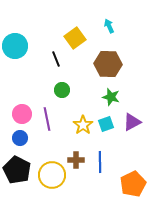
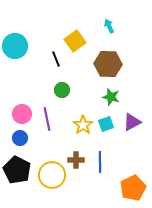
yellow square: moved 3 px down
orange pentagon: moved 4 px down
